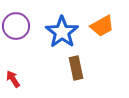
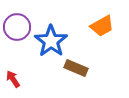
purple circle: moved 1 px right, 1 px down
blue star: moved 11 px left, 9 px down
brown rectangle: rotated 55 degrees counterclockwise
